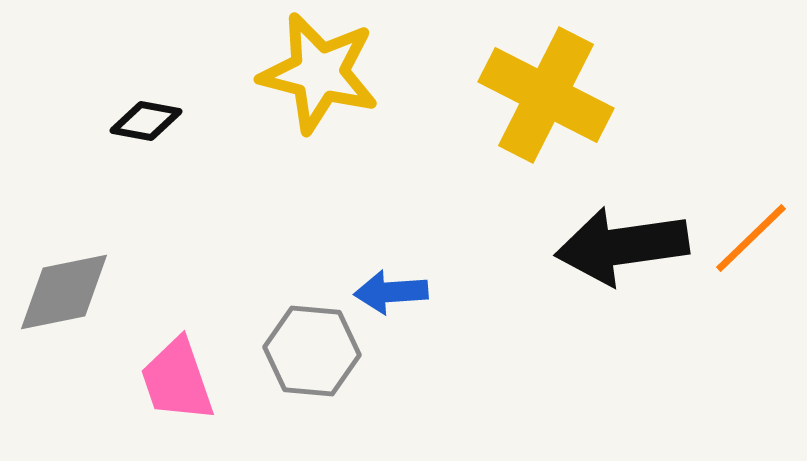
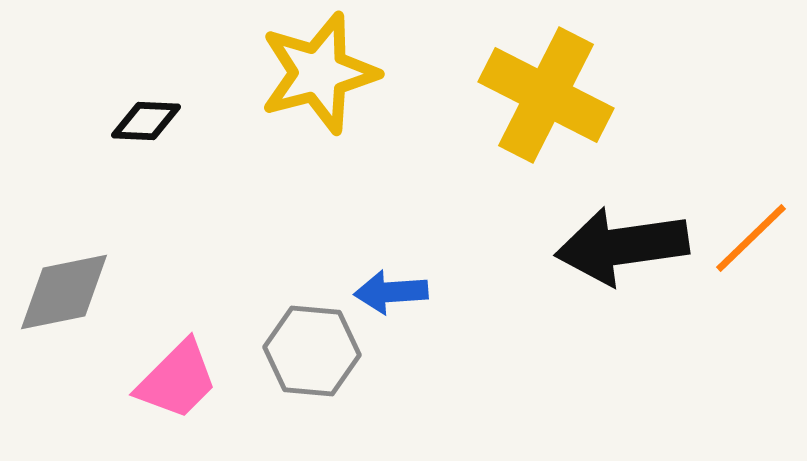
yellow star: rotated 29 degrees counterclockwise
black diamond: rotated 8 degrees counterclockwise
pink trapezoid: rotated 116 degrees counterclockwise
